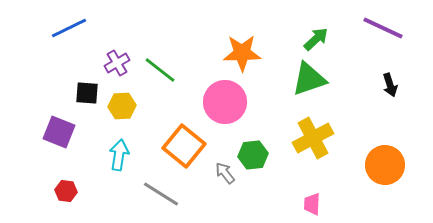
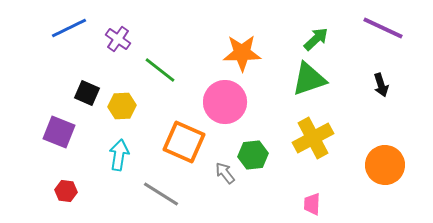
purple cross: moved 1 px right, 24 px up; rotated 25 degrees counterclockwise
black arrow: moved 9 px left
black square: rotated 20 degrees clockwise
orange square: moved 4 px up; rotated 15 degrees counterclockwise
